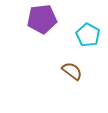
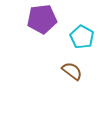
cyan pentagon: moved 6 px left, 2 px down
